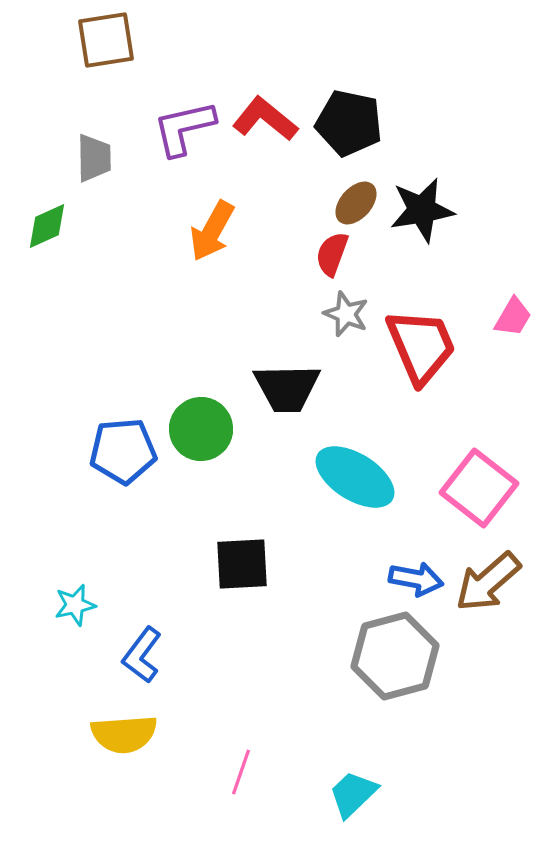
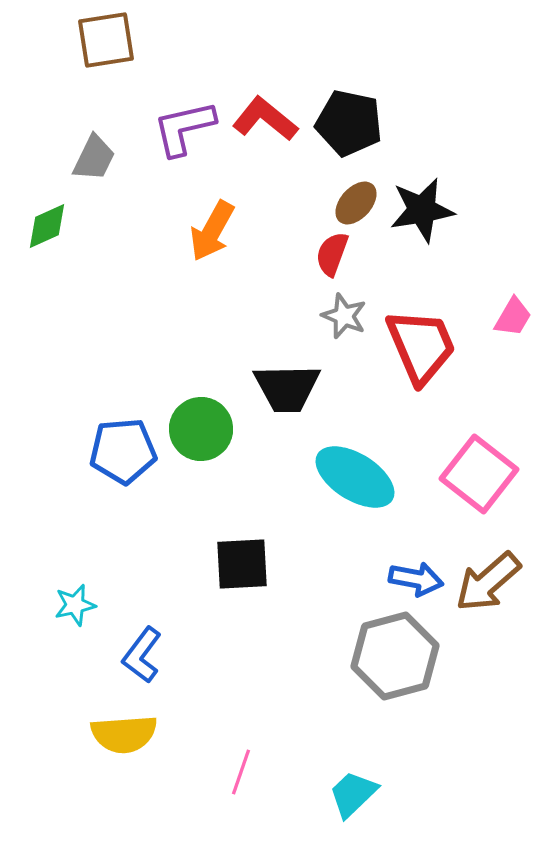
gray trapezoid: rotated 27 degrees clockwise
gray star: moved 2 px left, 2 px down
pink square: moved 14 px up
